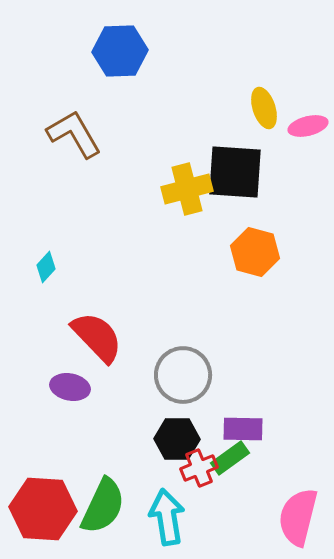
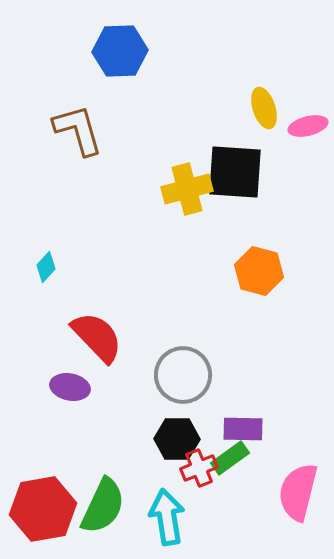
brown L-shape: moved 4 px right, 4 px up; rotated 14 degrees clockwise
orange hexagon: moved 4 px right, 19 px down
red hexagon: rotated 14 degrees counterclockwise
pink semicircle: moved 25 px up
